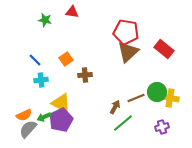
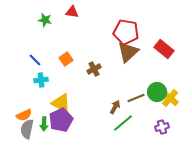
brown cross: moved 9 px right, 6 px up; rotated 24 degrees counterclockwise
yellow cross: rotated 30 degrees clockwise
green arrow: moved 7 px down; rotated 64 degrees counterclockwise
gray semicircle: moved 1 px left; rotated 30 degrees counterclockwise
